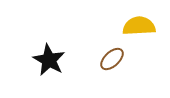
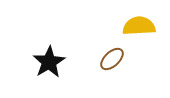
black star: moved 2 px down; rotated 12 degrees clockwise
